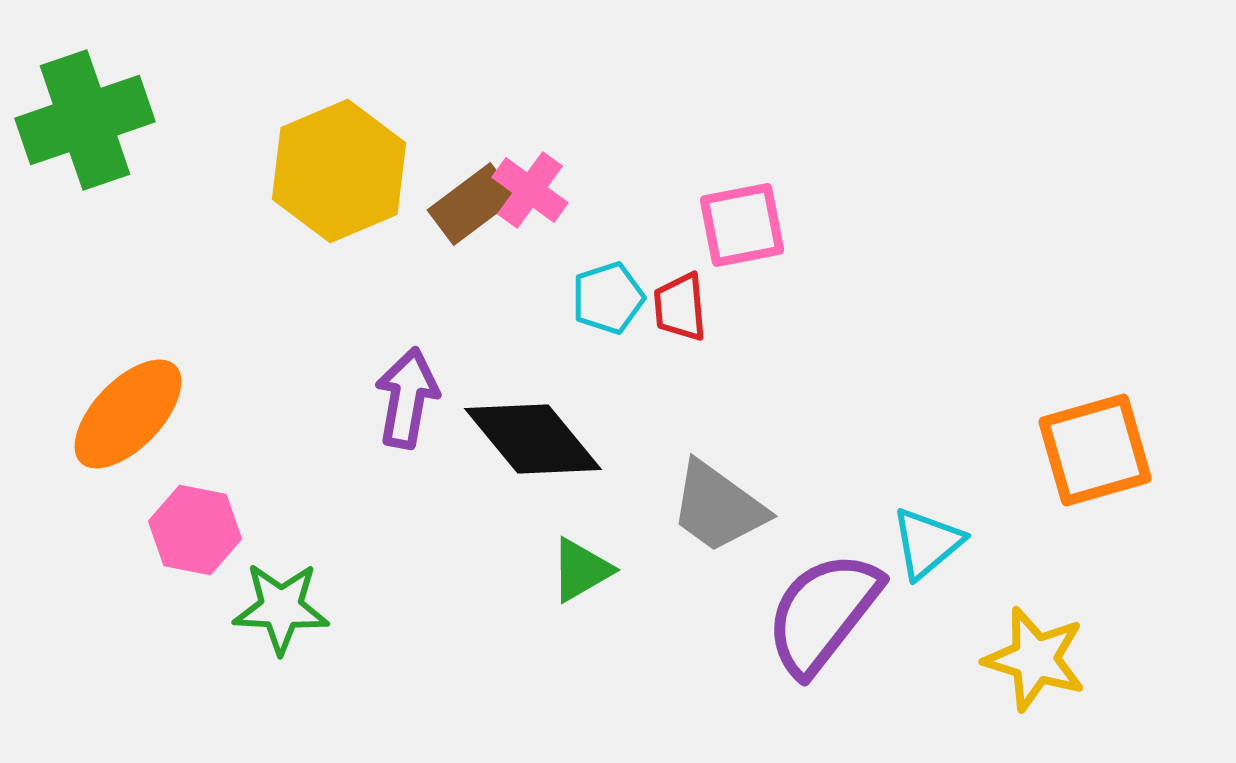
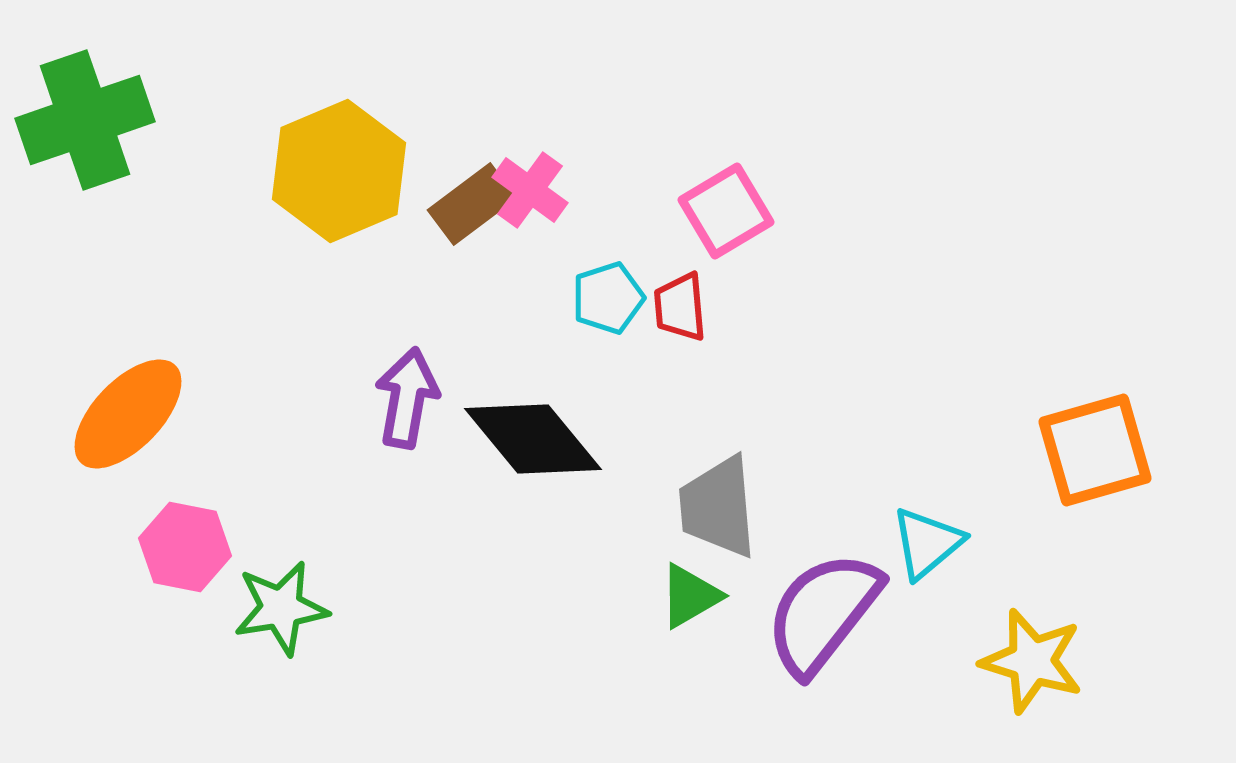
pink square: moved 16 px left, 14 px up; rotated 20 degrees counterclockwise
gray trapezoid: rotated 49 degrees clockwise
pink hexagon: moved 10 px left, 17 px down
green triangle: moved 109 px right, 26 px down
green star: rotated 12 degrees counterclockwise
yellow star: moved 3 px left, 2 px down
